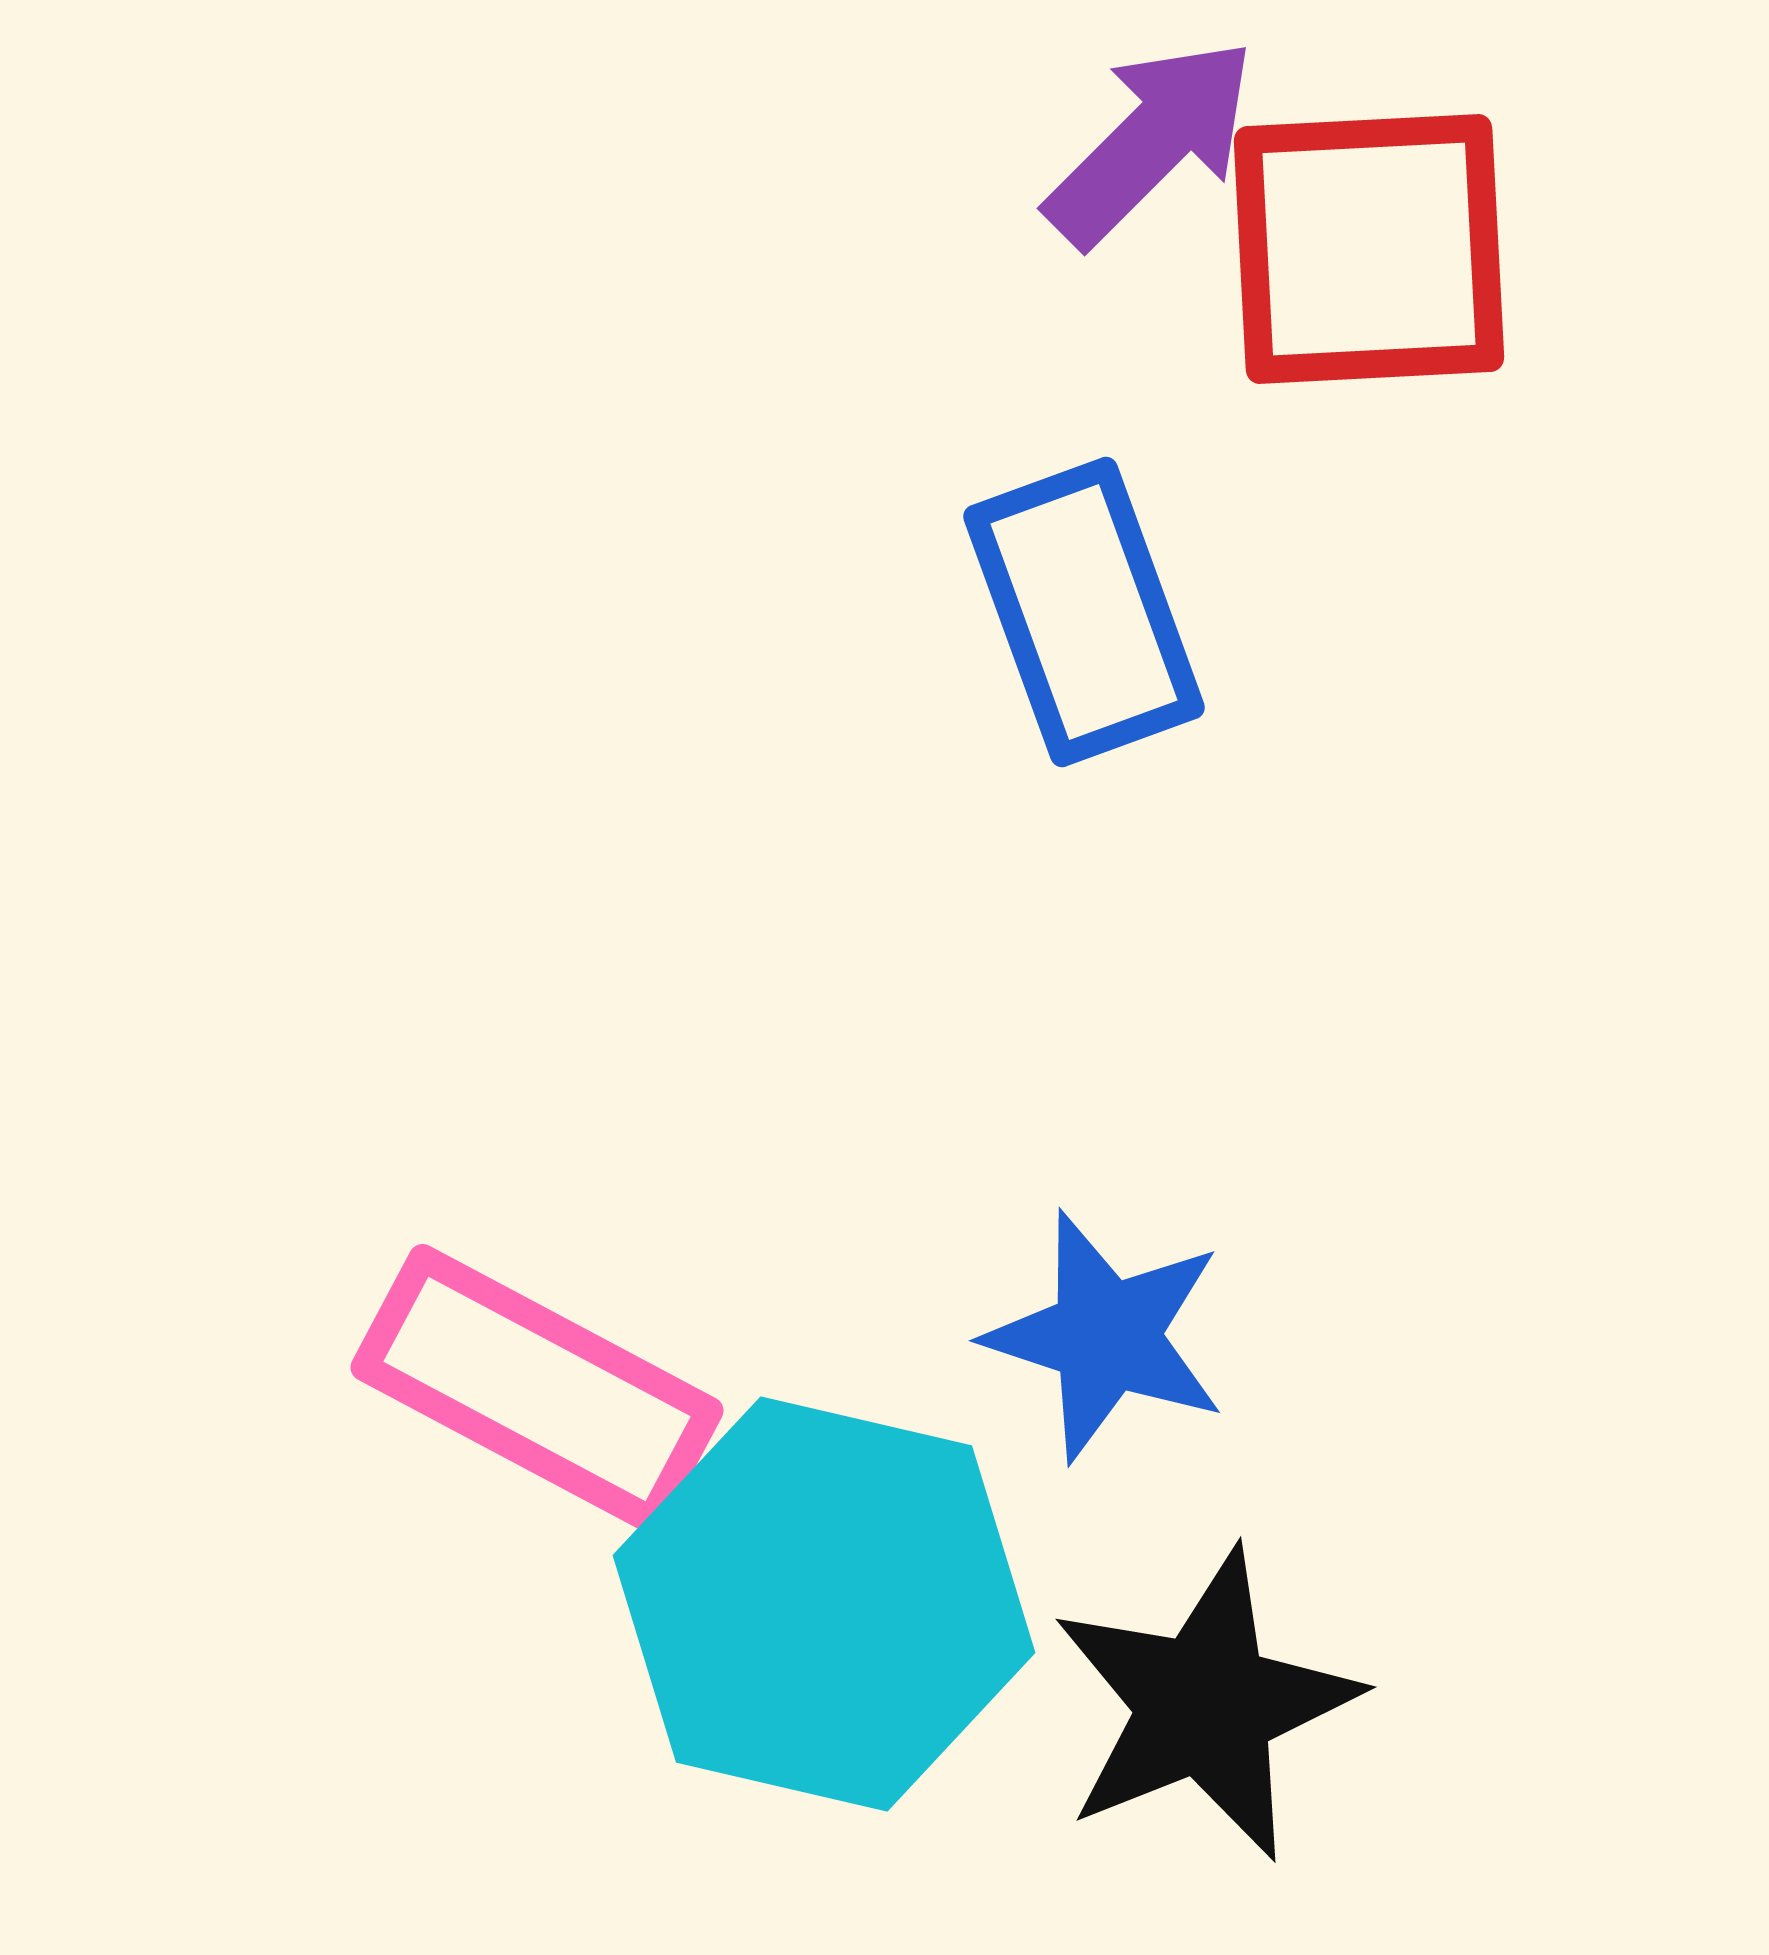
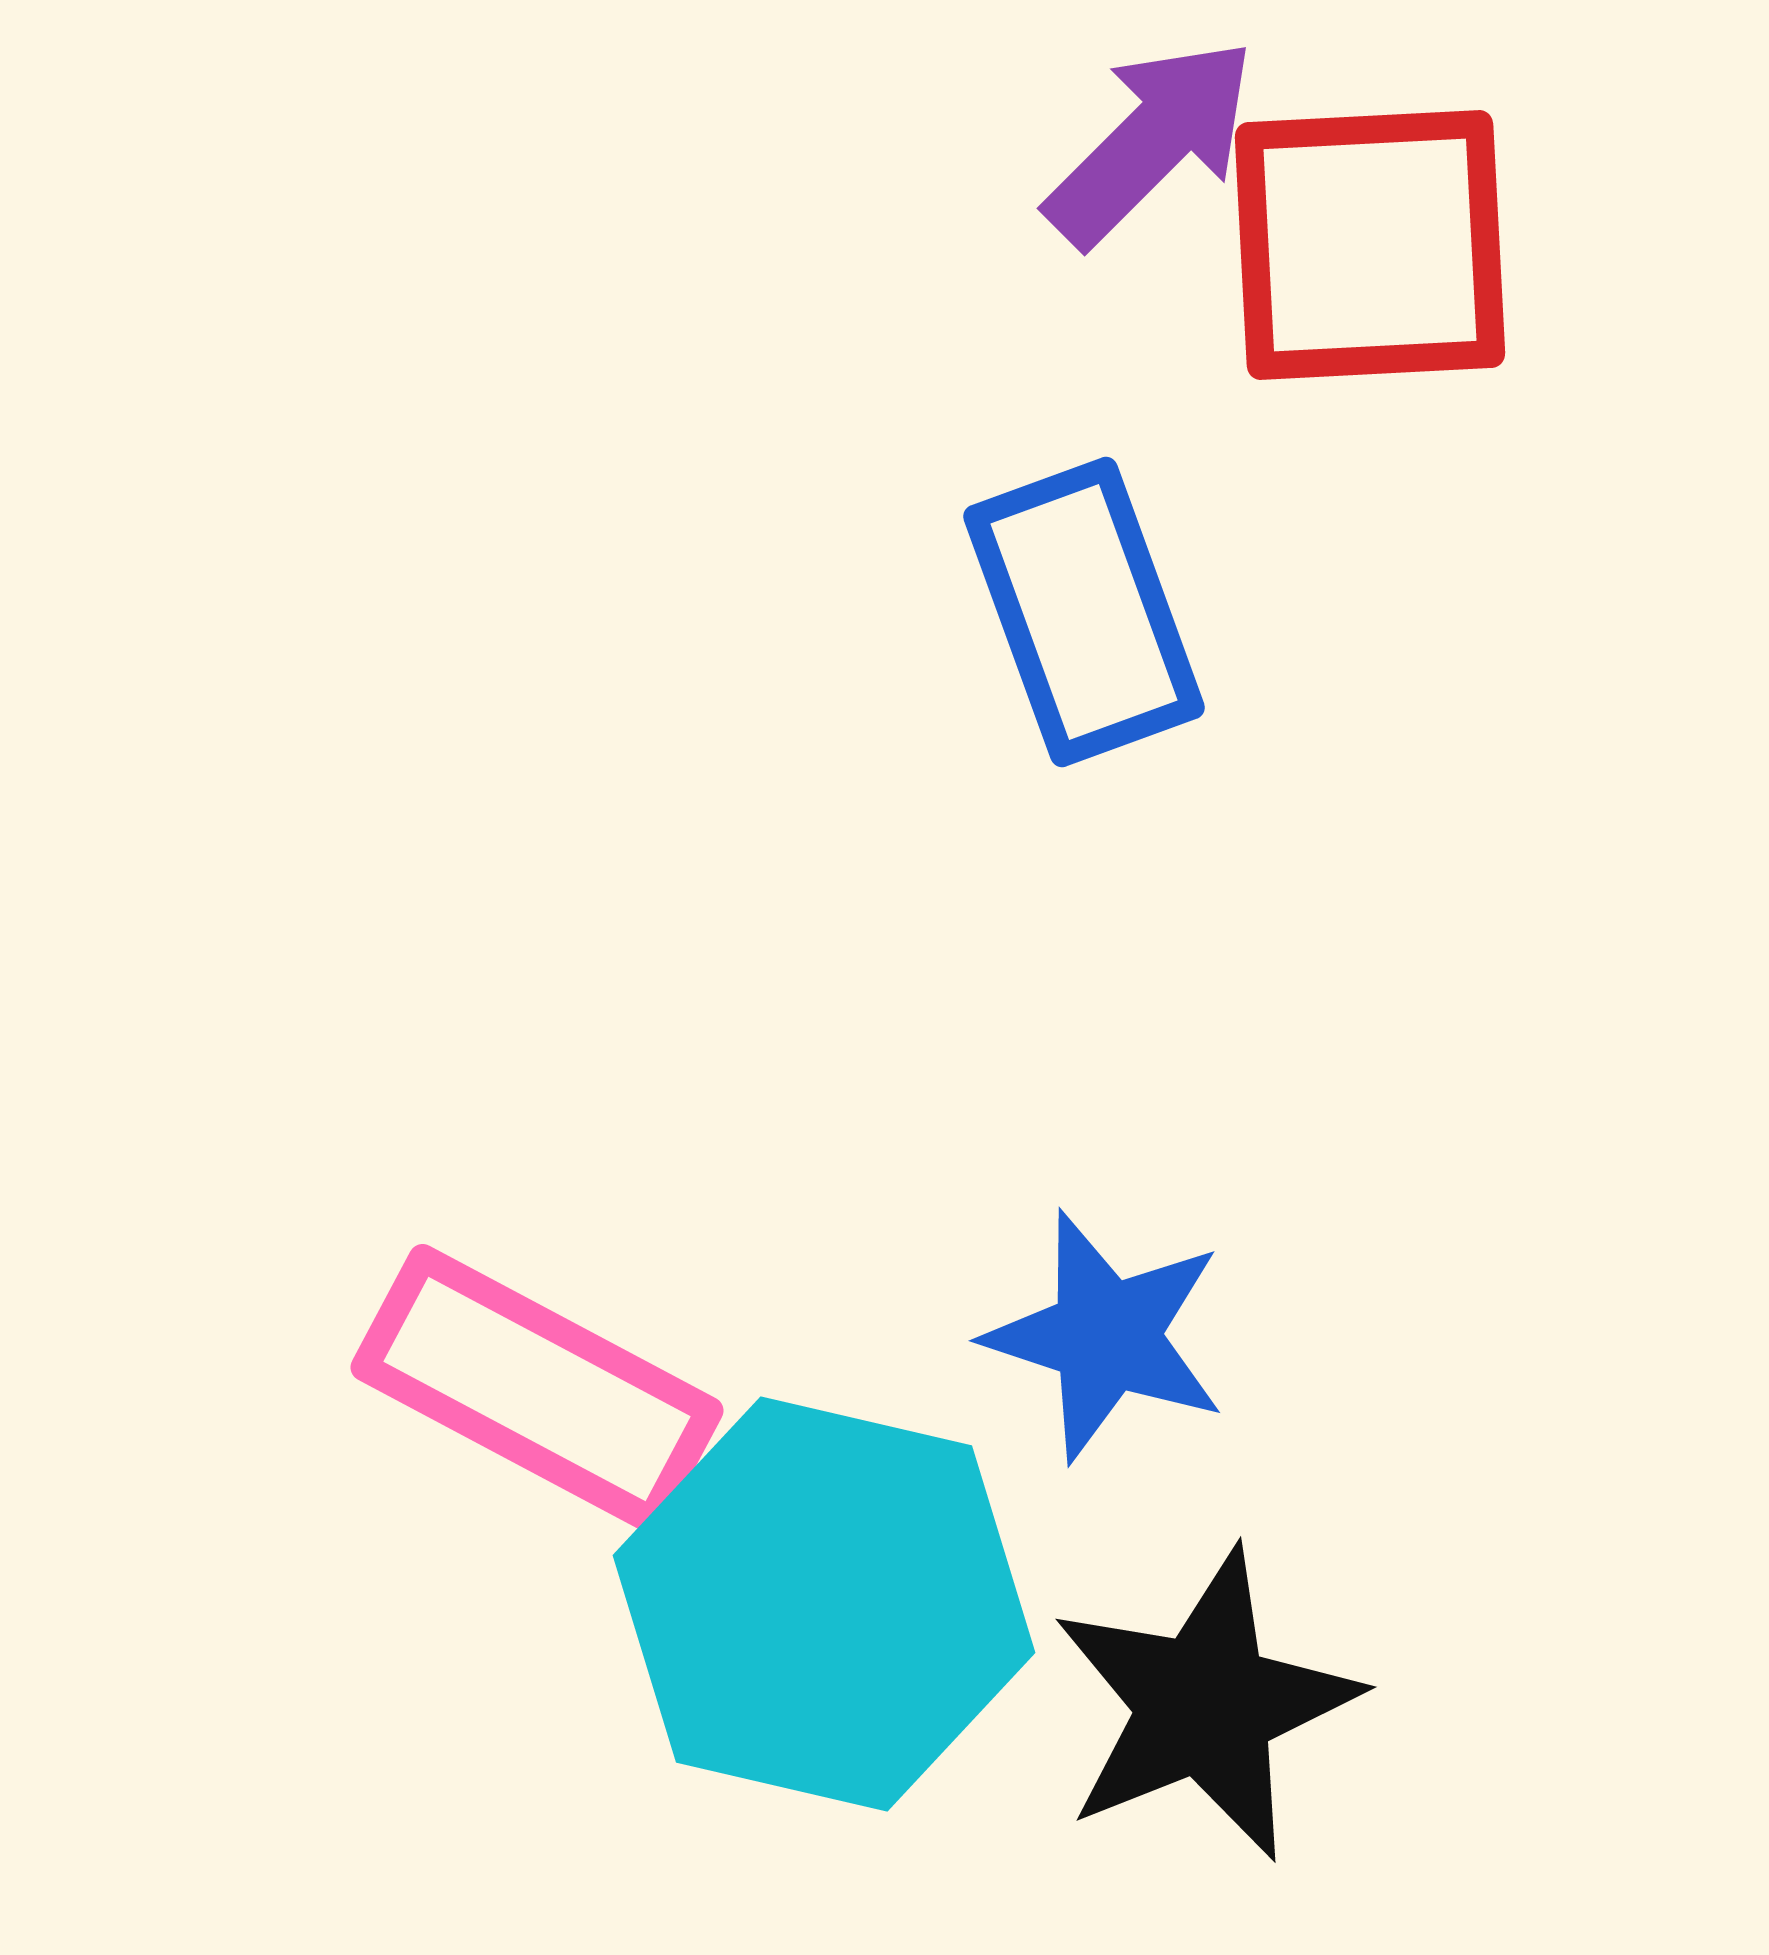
red square: moved 1 px right, 4 px up
